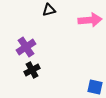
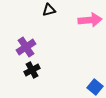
blue square: rotated 28 degrees clockwise
